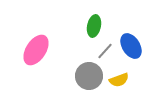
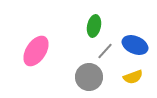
blue ellipse: moved 4 px right, 1 px up; rotated 35 degrees counterclockwise
pink ellipse: moved 1 px down
gray circle: moved 1 px down
yellow semicircle: moved 14 px right, 3 px up
